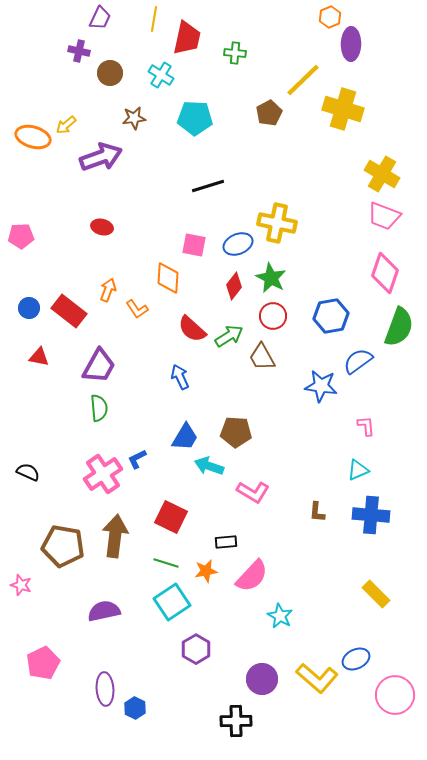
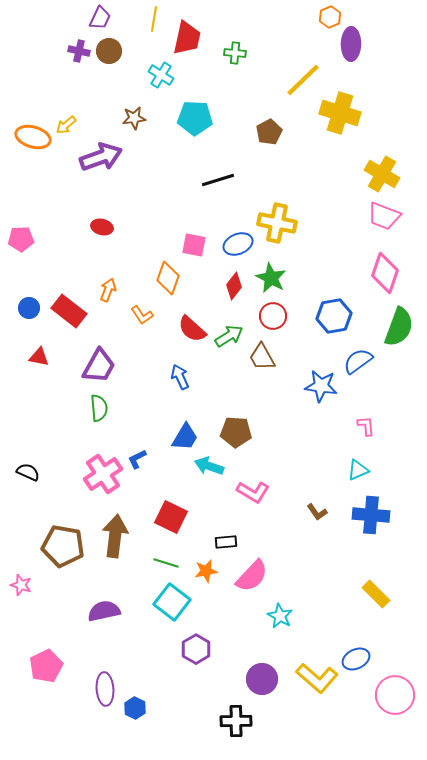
brown circle at (110, 73): moved 1 px left, 22 px up
yellow cross at (343, 109): moved 3 px left, 4 px down
brown pentagon at (269, 113): moved 19 px down
black line at (208, 186): moved 10 px right, 6 px up
pink pentagon at (21, 236): moved 3 px down
orange diamond at (168, 278): rotated 16 degrees clockwise
orange L-shape at (137, 309): moved 5 px right, 6 px down
blue hexagon at (331, 316): moved 3 px right
brown L-shape at (317, 512): rotated 40 degrees counterclockwise
cyan square at (172, 602): rotated 18 degrees counterclockwise
pink pentagon at (43, 663): moved 3 px right, 3 px down
